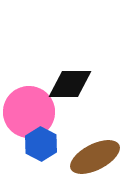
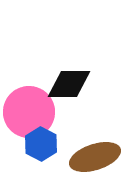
black diamond: moved 1 px left
brown ellipse: rotated 9 degrees clockwise
